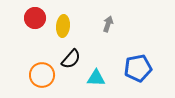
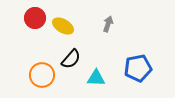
yellow ellipse: rotated 65 degrees counterclockwise
